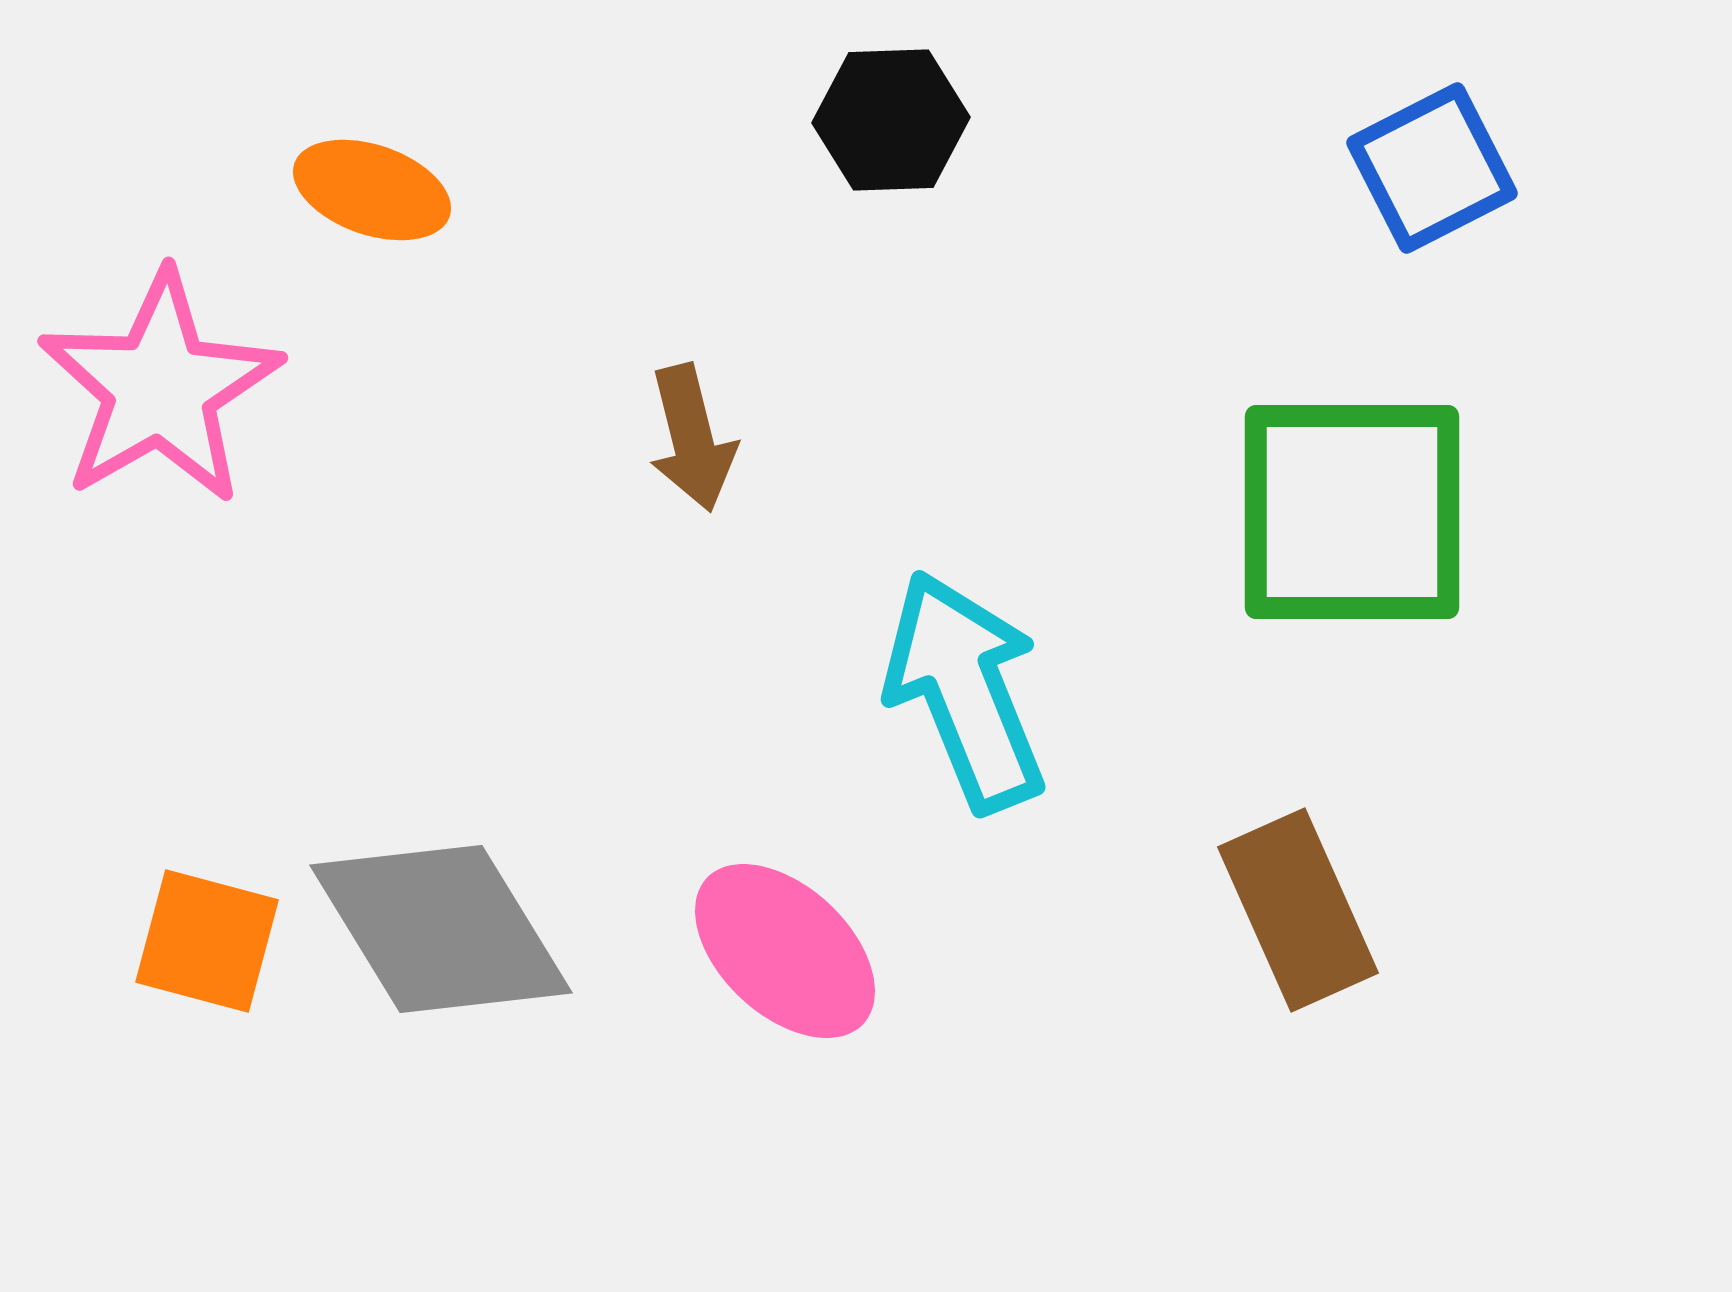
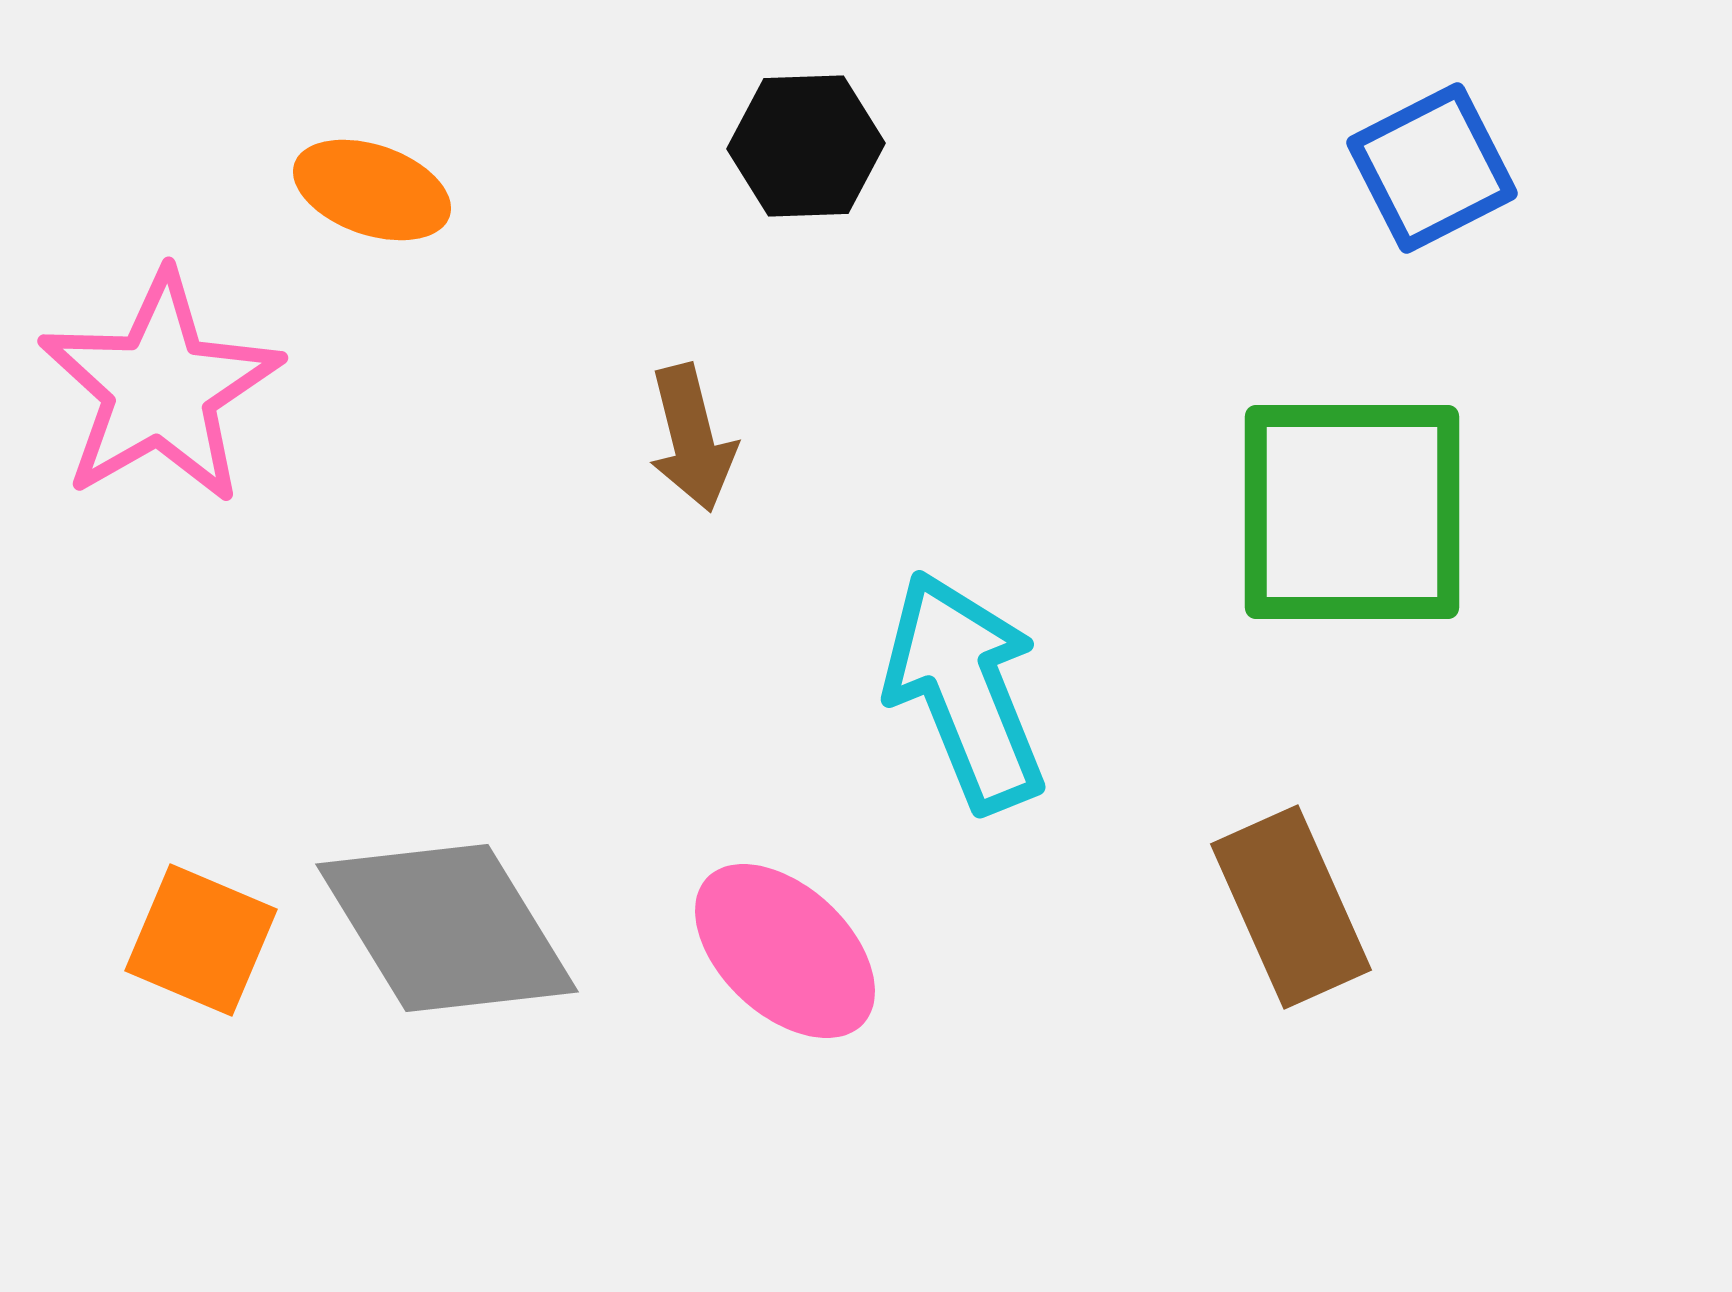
black hexagon: moved 85 px left, 26 px down
brown rectangle: moved 7 px left, 3 px up
gray diamond: moved 6 px right, 1 px up
orange square: moved 6 px left, 1 px up; rotated 8 degrees clockwise
